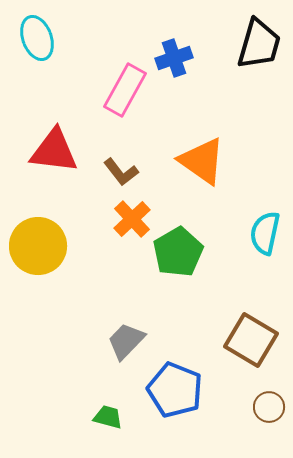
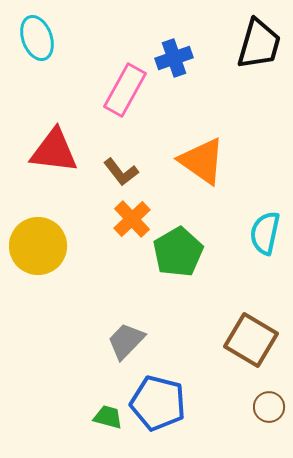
blue pentagon: moved 17 px left, 13 px down; rotated 8 degrees counterclockwise
